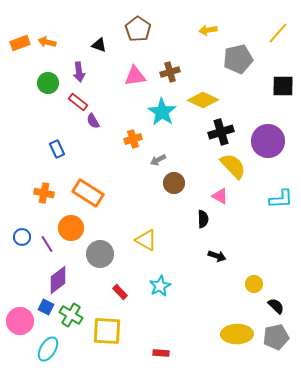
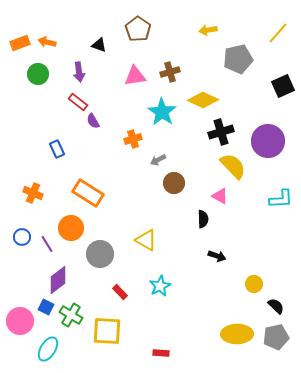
green circle at (48, 83): moved 10 px left, 9 px up
black square at (283, 86): rotated 25 degrees counterclockwise
orange cross at (44, 193): moved 11 px left; rotated 12 degrees clockwise
